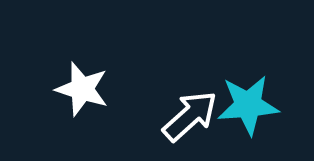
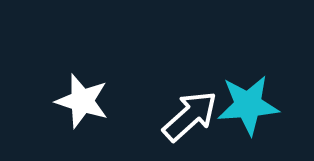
white star: moved 12 px down
